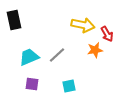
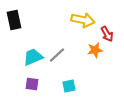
yellow arrow: moved 5 px up
cyan trapezoid: moved 4 px right
